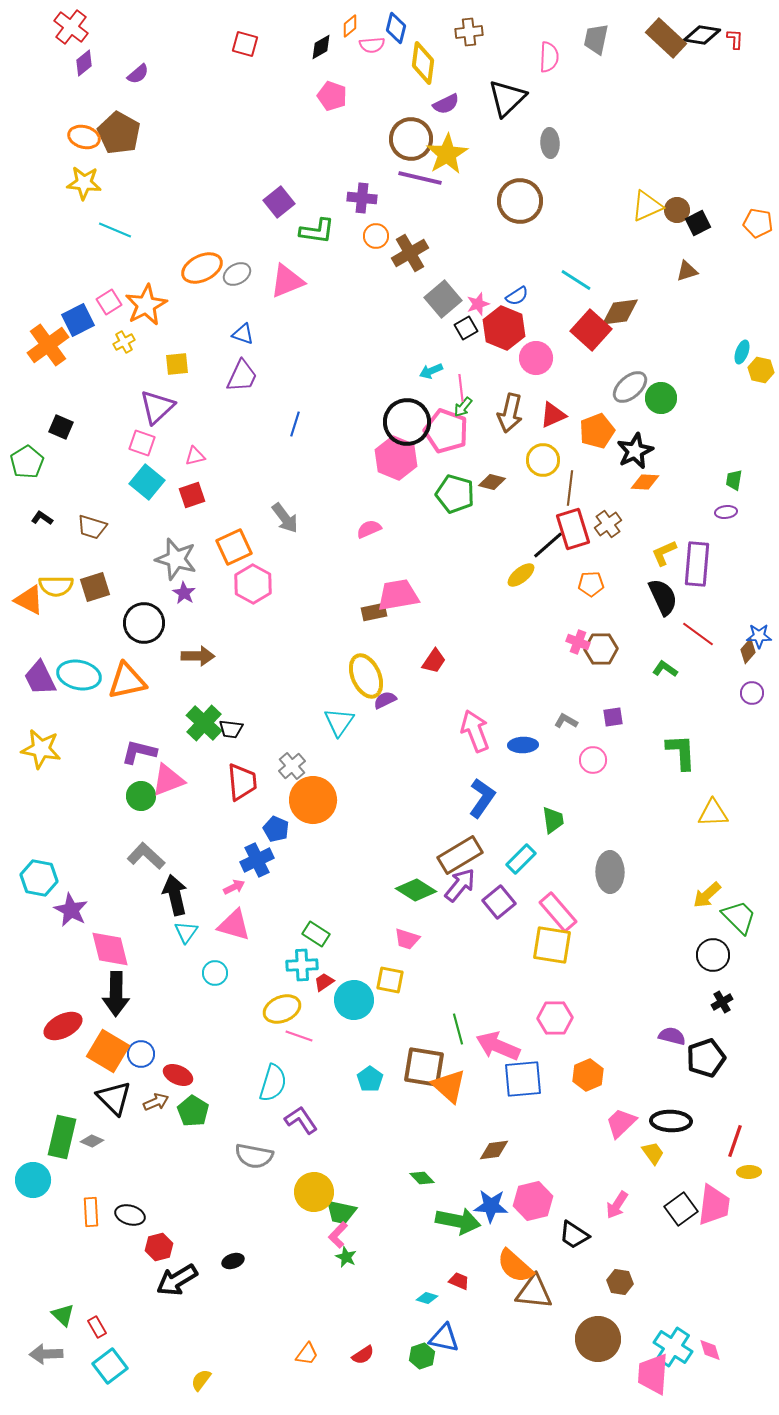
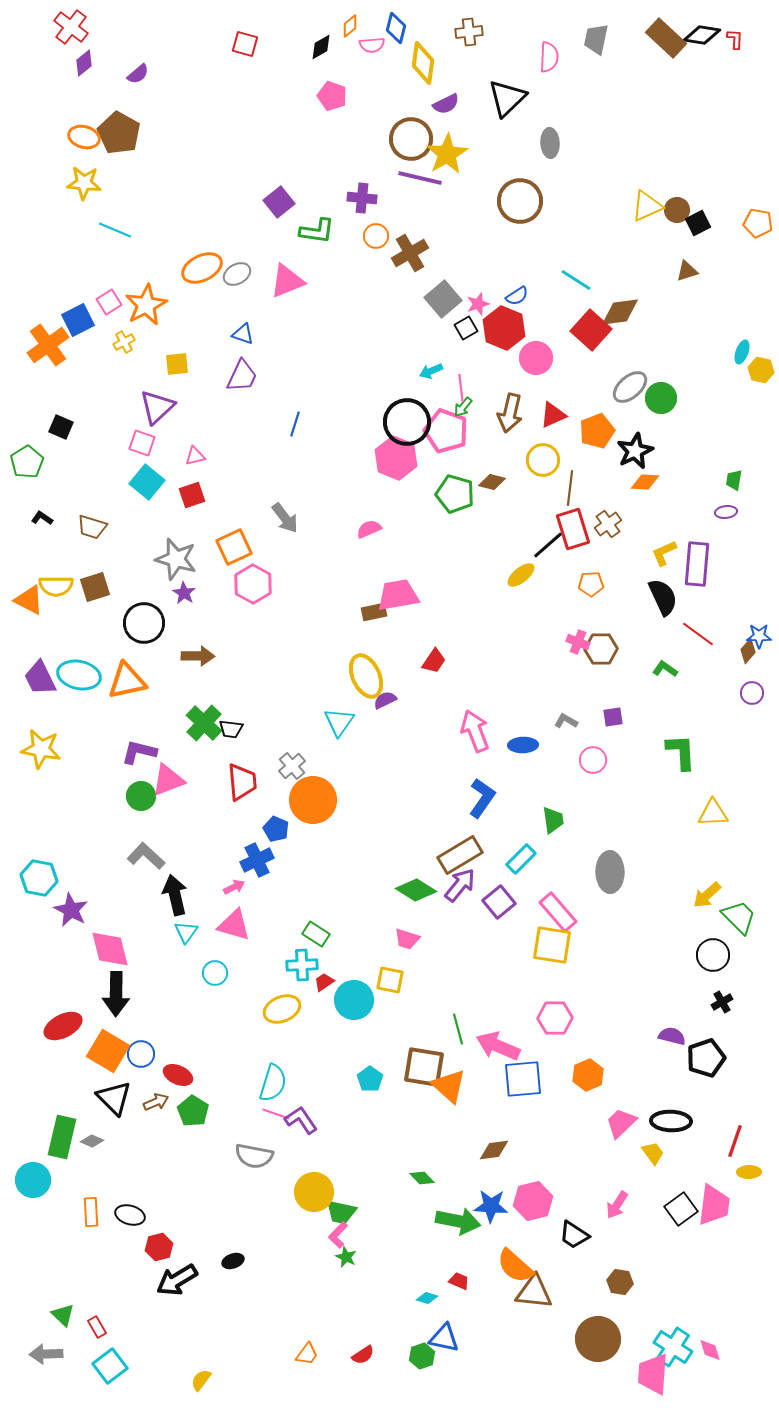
pink line at (299, 1036): moved 23 px left, 78 px down
